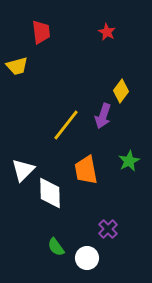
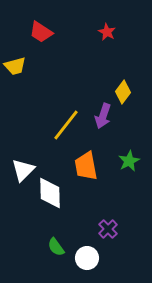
red trapezoid: rotated 130 degrees clockwise
yellow trapezoid: moved 2 px left
yellow diamond: moved 2 px right, 1 px down
orange trapezoid: moved 4 px up
